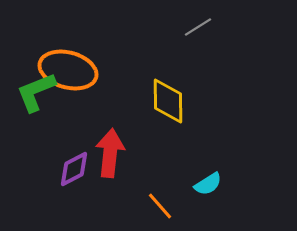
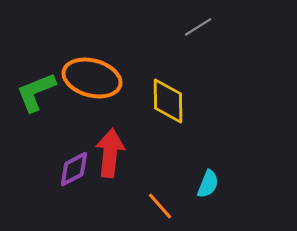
orange ellipse: moved 24 px right, 8 px down
cyan semicircle: rotated 36 degrees counterclockwise
